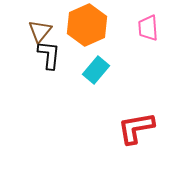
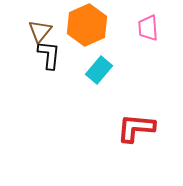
cyan rectangle: moved 3 px right
red L-shape: rotated 15 degrees clockwise
